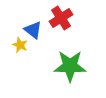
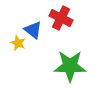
red cross: rotated 30 degrees counterclockwise
yellow star: moved 2 px left, 2 px up
